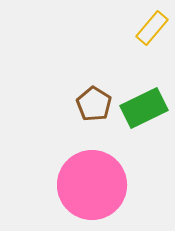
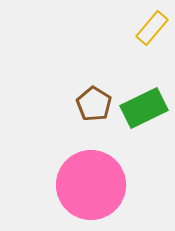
pink circle: moved 1 px left
